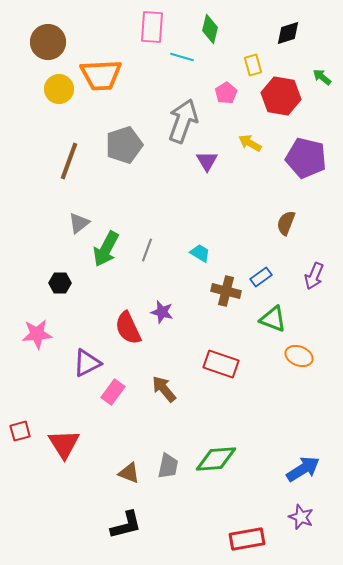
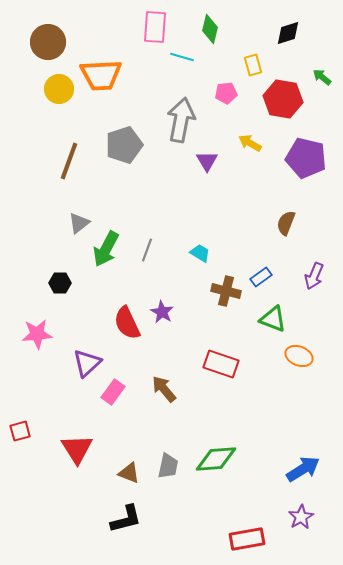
pink rectangle at (152, 27): moved 3 px right
pink pentagon at (226, 93): rotated 25 degrees clockwise
red hexagon at (281, 96): moved 2 px right, 3 px down
gray arrow at (183, 121): moved 2 px left, 1 px up; rotated 9 degrees counterclockwise
purple star at (162, 312): rotated 15 degrees clockwise
red semicircle at (128, 328): moved 1 px left, 5 px up
purple triangle at (87, 363): rotated 16 degrees counterclockwise
red triangle at (64, 444): moved 13 px right, 5 px down
purple star at (301, 517): rotated 20 degrees clockwise
black L-shape at (126, 525): moved 6 px up
